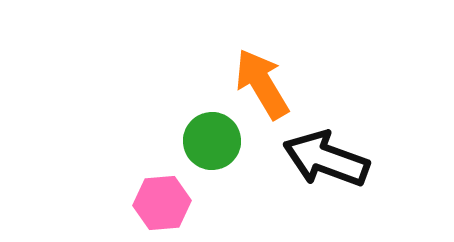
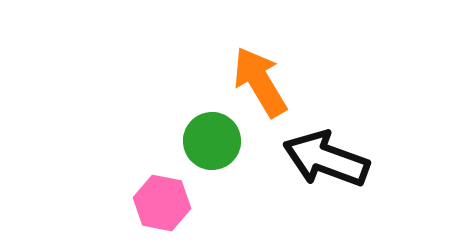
orange arrow: moved 2 px left, 2 px up
pink hexagon: rotated 16 degrees clockwise
